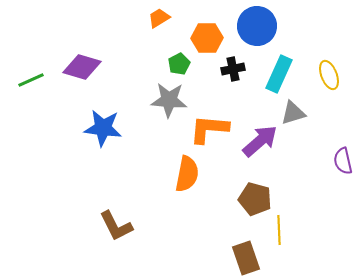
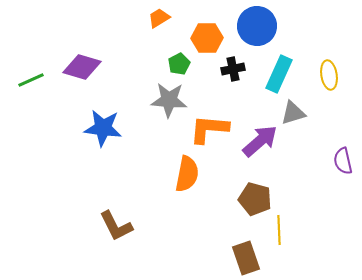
yellow ellipse: rotated 12 degrees clockwise
